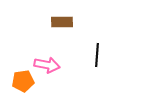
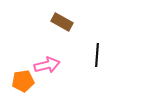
brown rectangle: rotated 30 degrees clockwise
pink arrow: rotated 25 degrees counterclockwise
